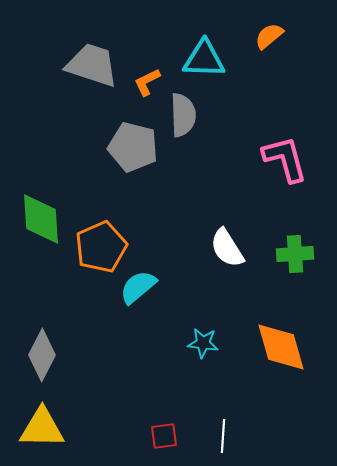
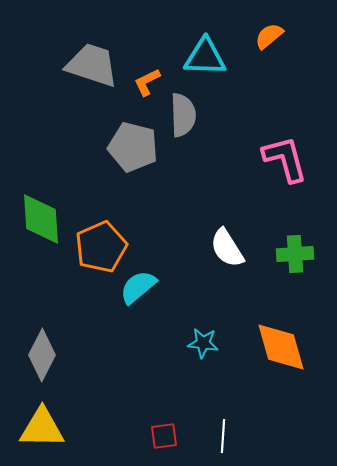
cyan triangle: moved 1 px right, 2 px up
